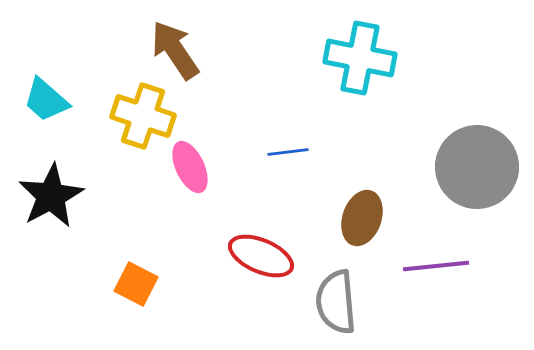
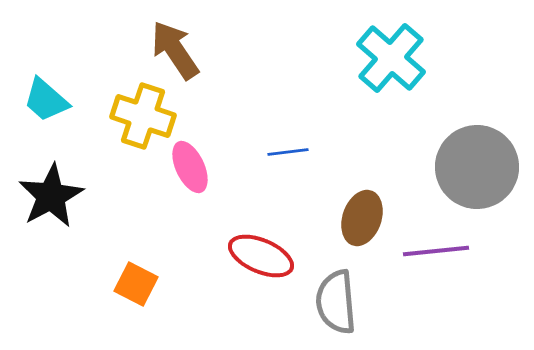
cyan cross: moved 31 px right; rotated 30 degrees clockwise
purple line: moved 15 px up
